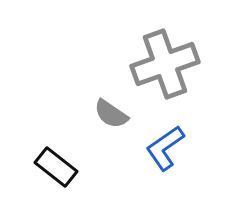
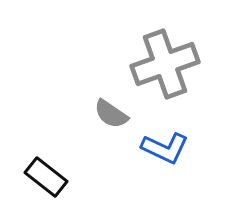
blue L-shape: rotated 120 degrees counterclockwise
black rectangle: moved 10 px left, 10 px down
